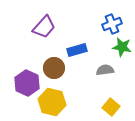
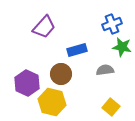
brown circle: moved 7 px right, 6 px down
